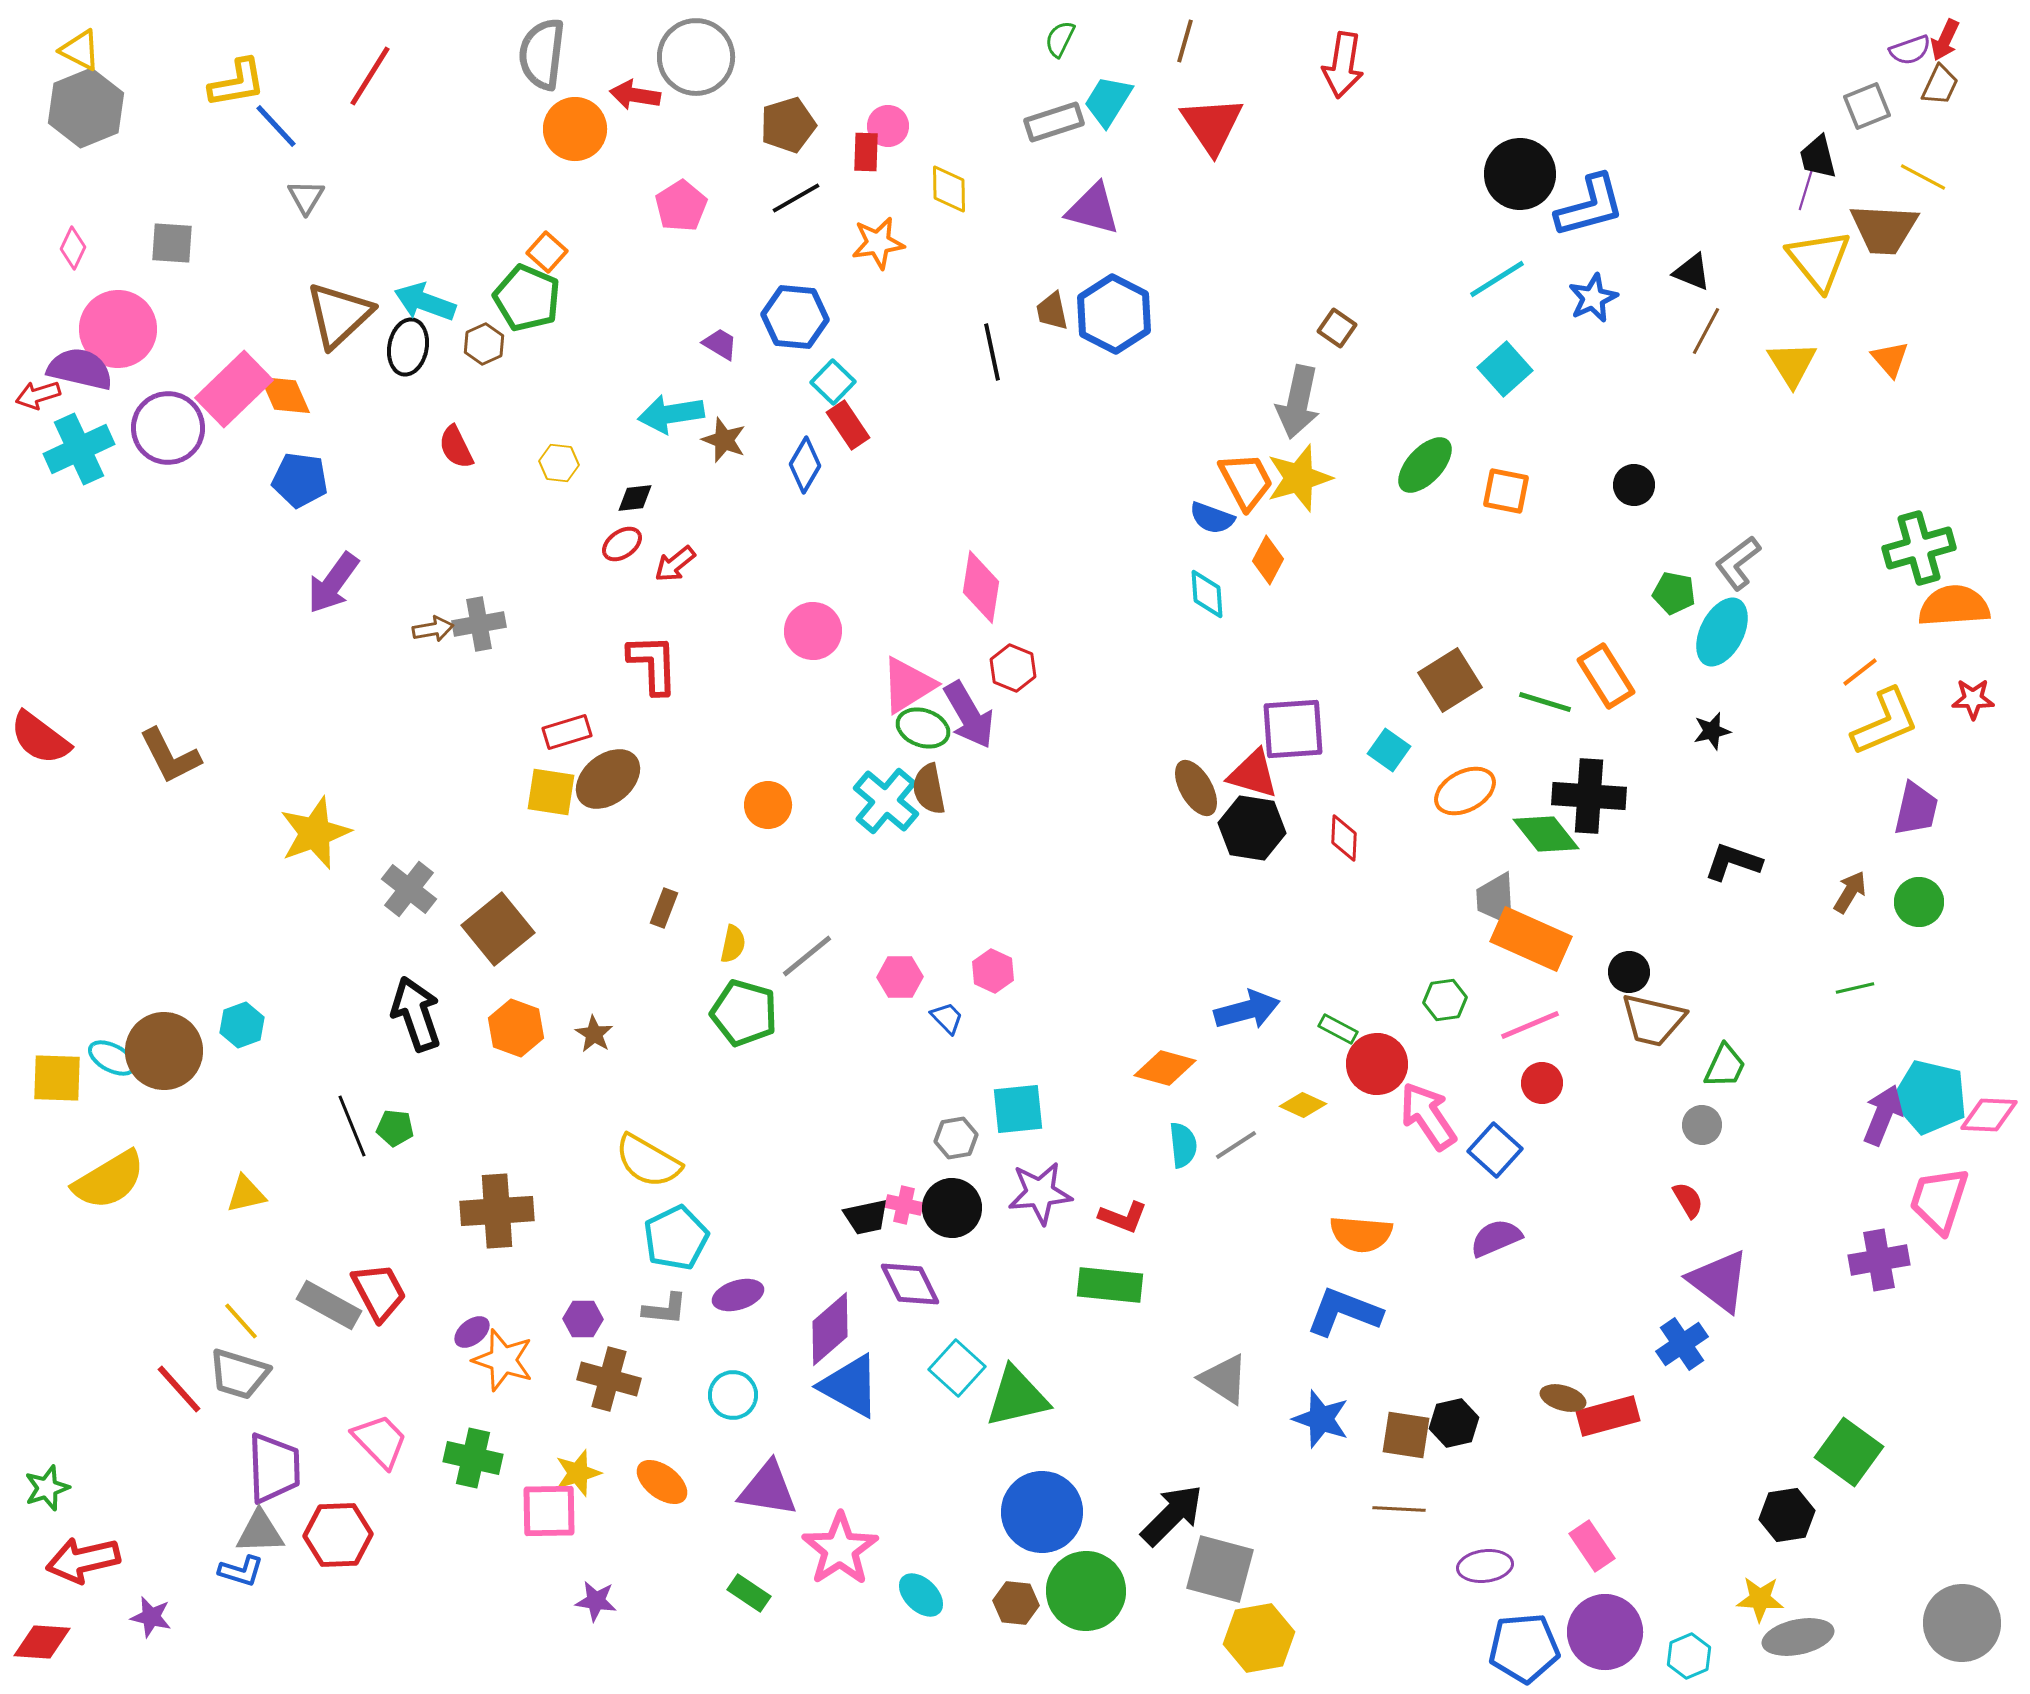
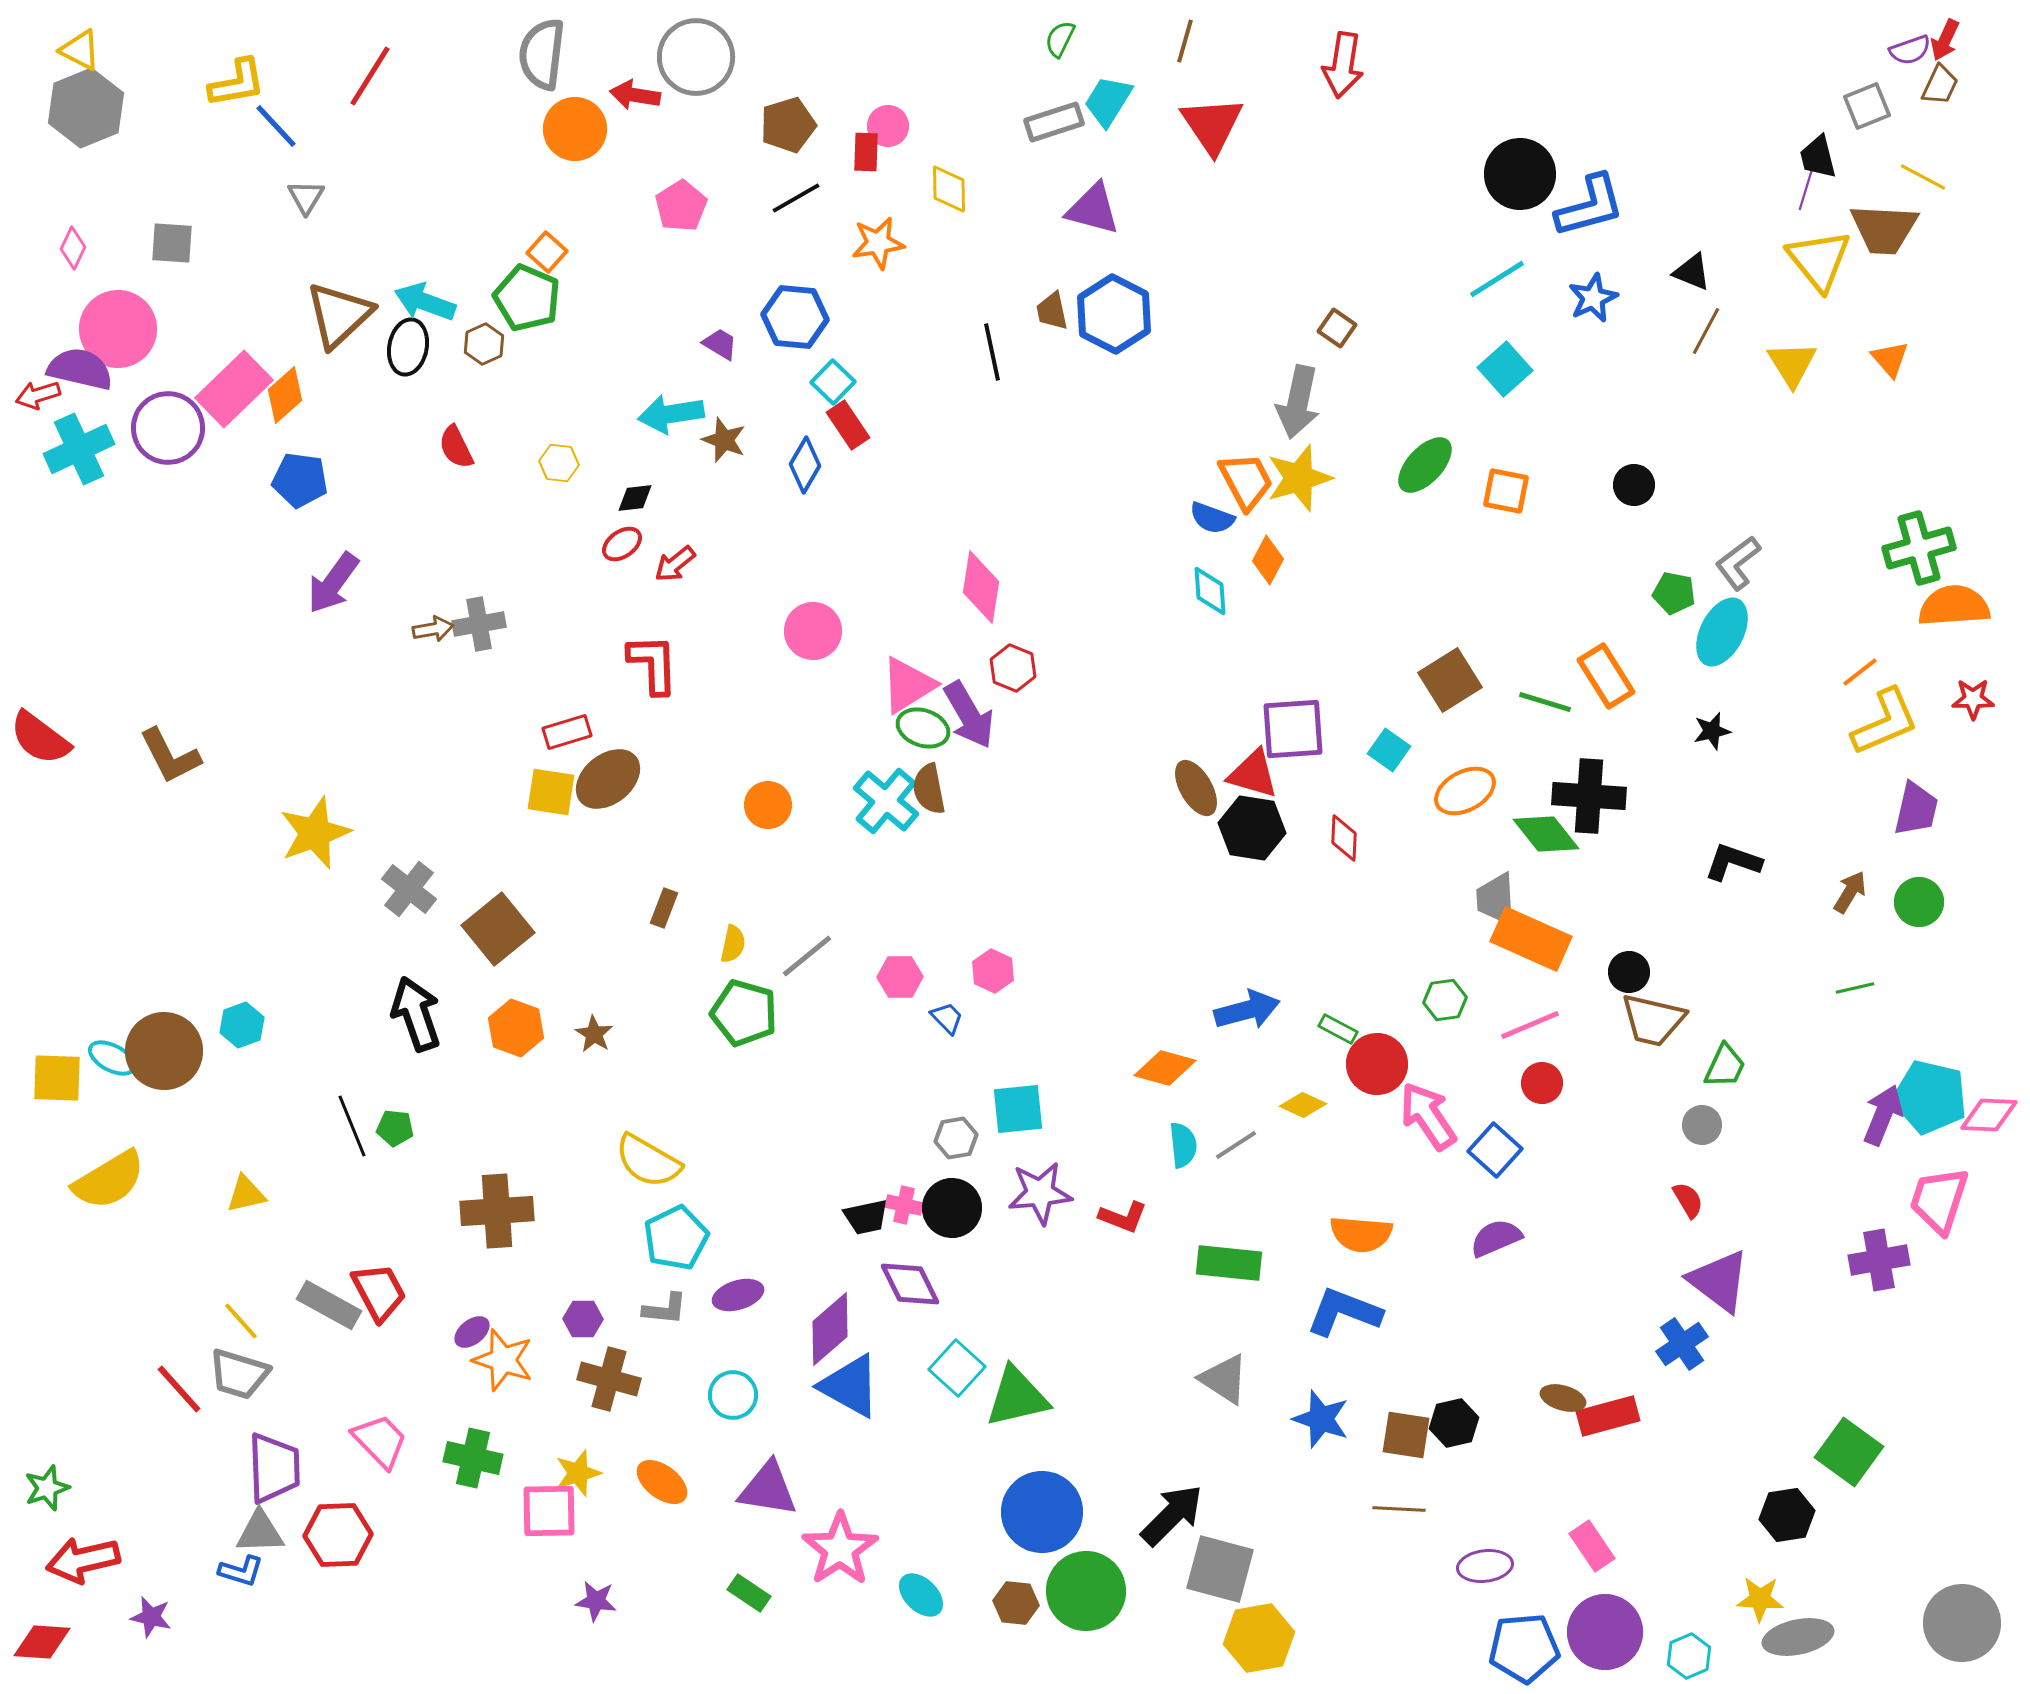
orange diamond at (285, 395): rotated 72 degrees clockwise
cyan diamond at (1207, 594): moved 3 px right, 3 px up
green rectangle at (1110, 1285): moved 119 px right, 22 px up
